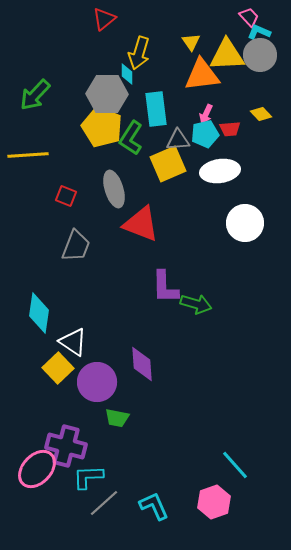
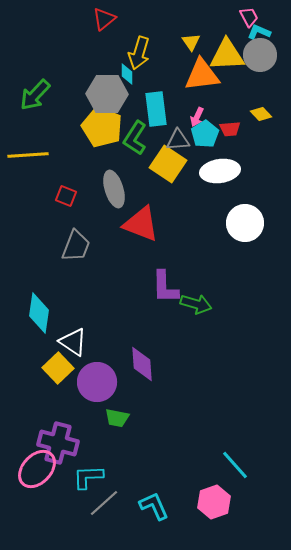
pink trapezoid at (249, 17): rotated 15 degrees clockwise
pink arrow at (206, 114): moved 9 px left, 3 px down
cyan pentagon at (205, 134): rotated 20 degrees counterclockwise
green L-shape at (131, 138): moved 4 px right
yellow square at (168, 164): rotated 33 degrees counterclockwise
purple cross at (66, 446): moved 8 px left, 3 px up
